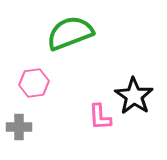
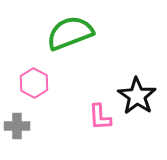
pink hexagon: rotated 24 degrees counterclockwise
black star: moved 3 px right
gray cross: moved 2 px left, 1 px up
